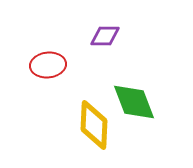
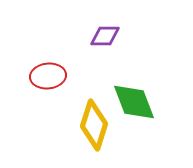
red ellipse: moved 11 px down
yellow diamond: rotated 15 degrees clockwise
